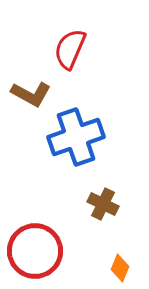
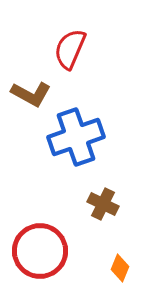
red circle: moved 5 px right
